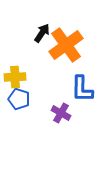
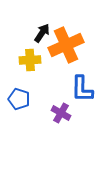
orange cross: rotated 12 degrees clockwise
yellow cross: moved 15 px right, 17 px up
